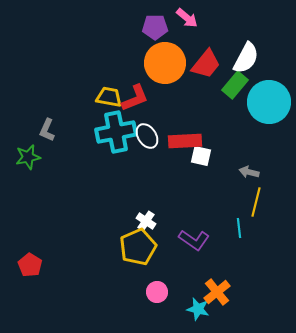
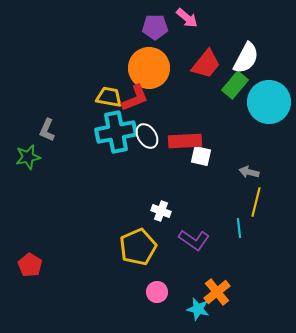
orange circle: moved 16 px left, 5 px down
white cross: moved 15 px right, 10 px up; rotated 12 degrees counterclockwise
